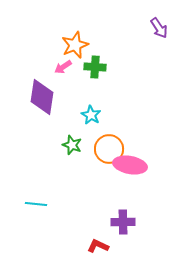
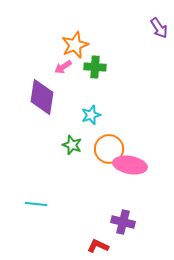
cyan star: rotated 24 degrees clockwise
purple cross: rotated 15 degrees clockwise
